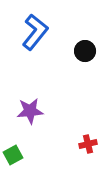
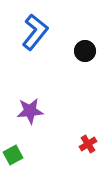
red cross: rotated 18 degrees counterclockwise
